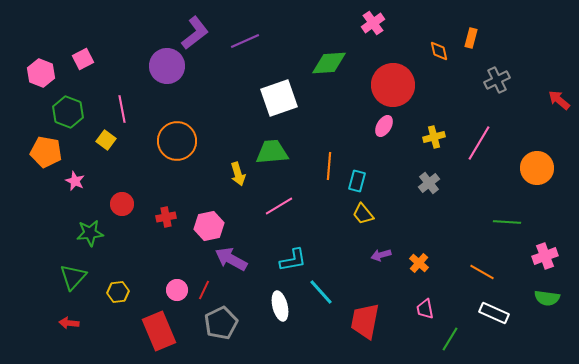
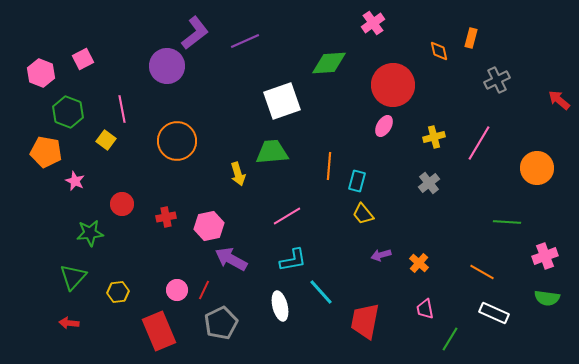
white square at (279, 98): moved 3 px right, 3 px down
pink line at (279, 206): moved 8 px right, 10 px down
